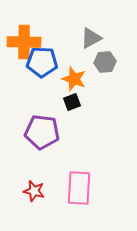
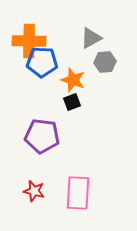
orange cross: moved 5 px right, 1 px up
orange star: moved 1 px left, 1 px down
purple pentagon: moved 4 px down
pink rectangle: moved 1 px left, 5 px down
